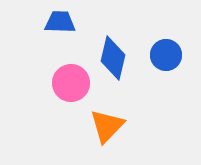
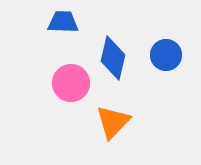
blue trapezoid: moved 3 px right
orange triangle: moved 6 px right, 4 px up
